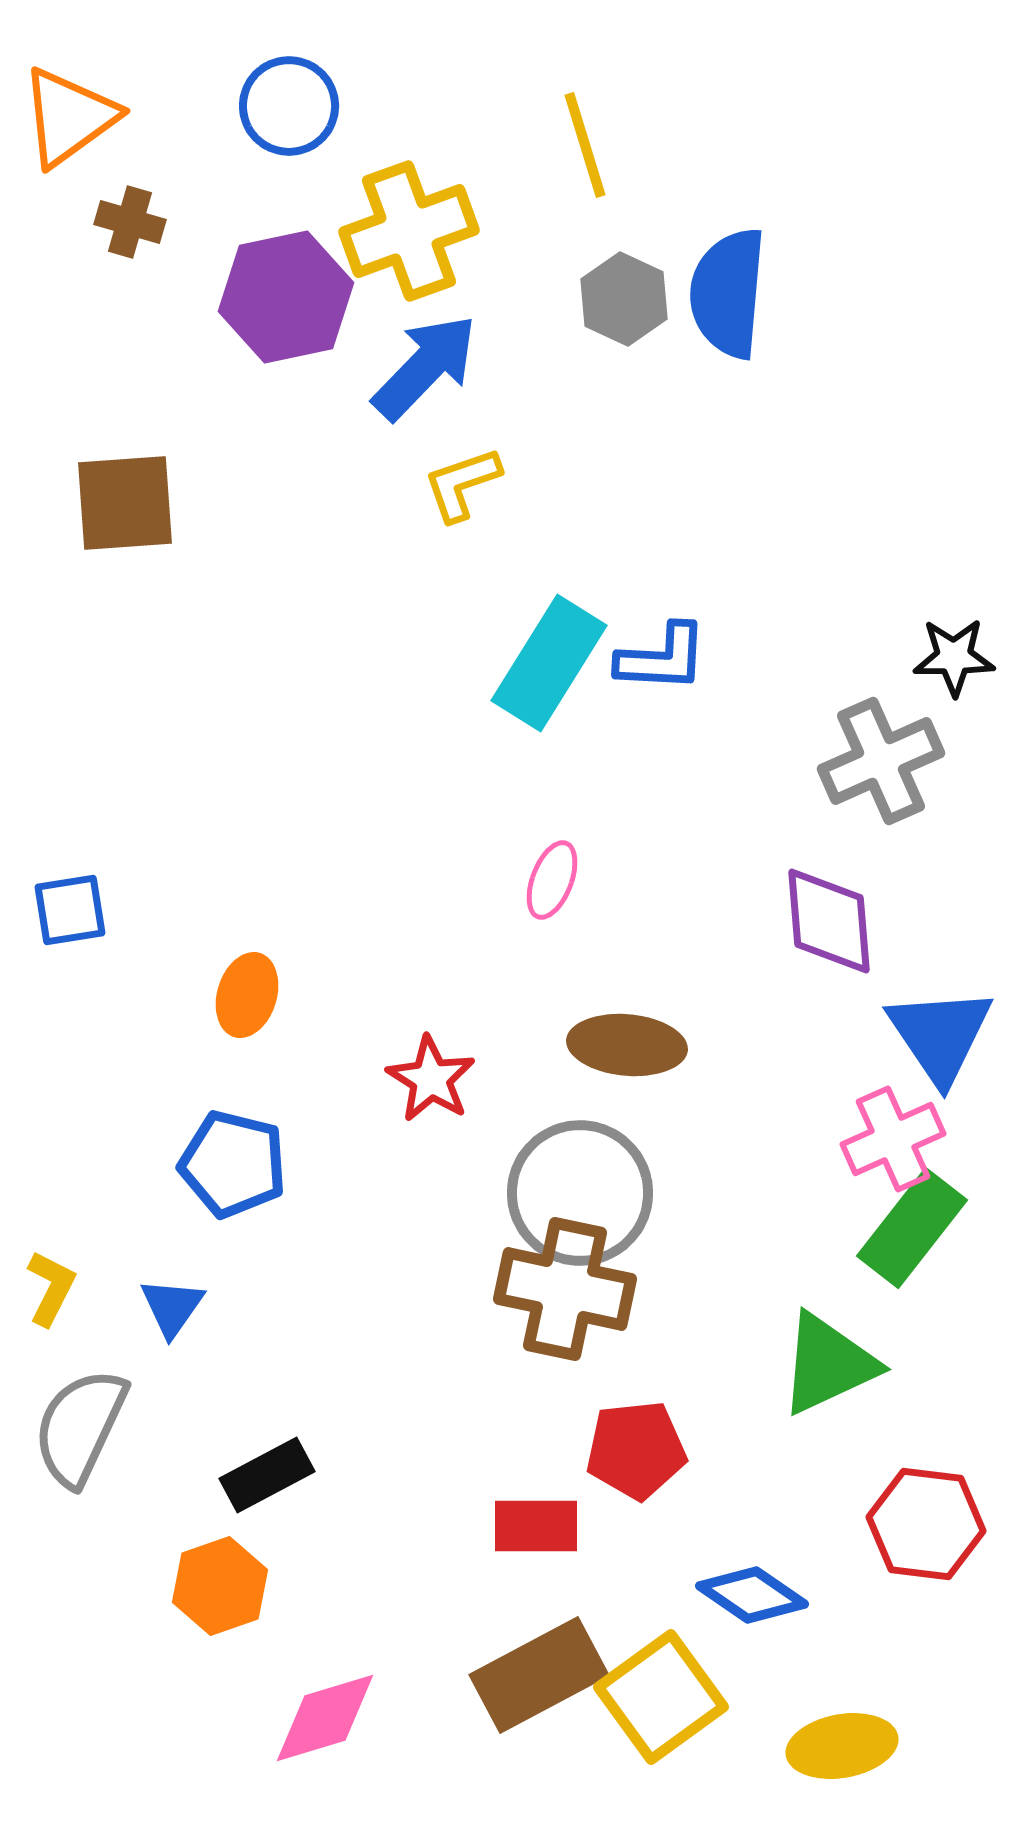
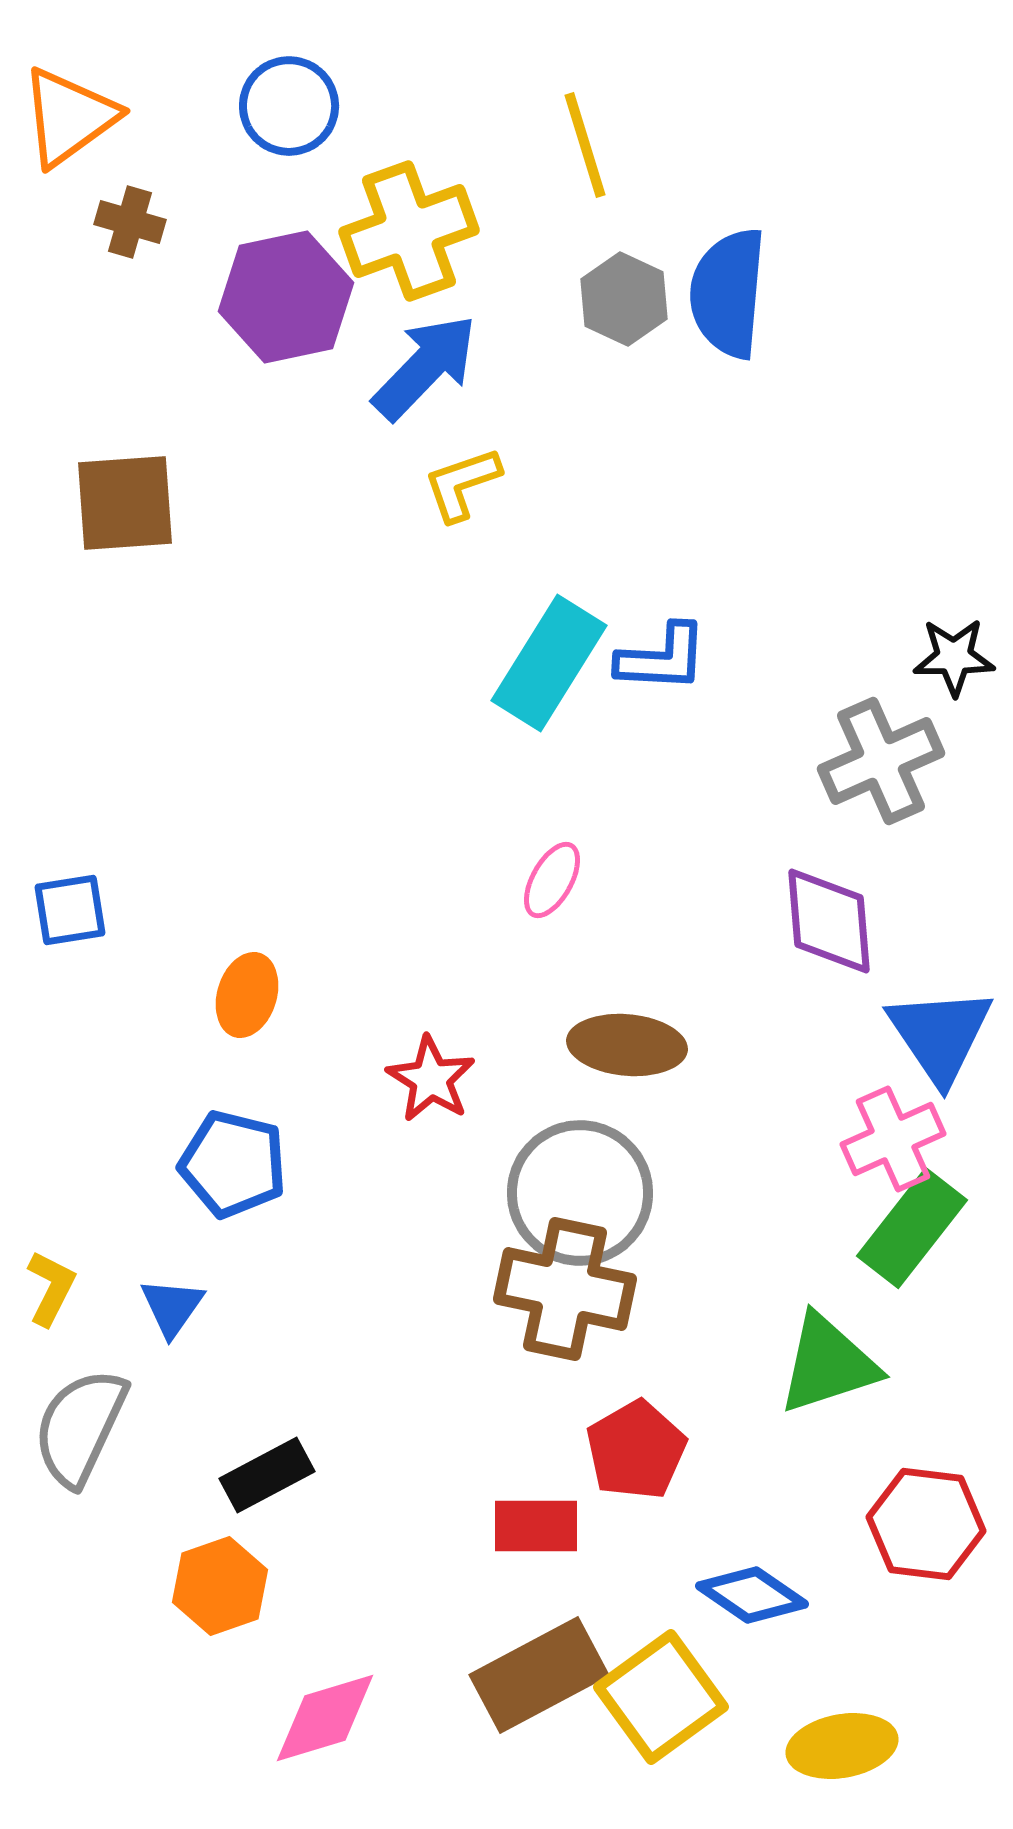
pink ellipse at (552, 880): rotated 8 degrees clockwise
green triangle at (828, 1364): rotated 7 degrees clockwise
red pentagon at (636, 1450): rotated 24 degrees counterclockwise
